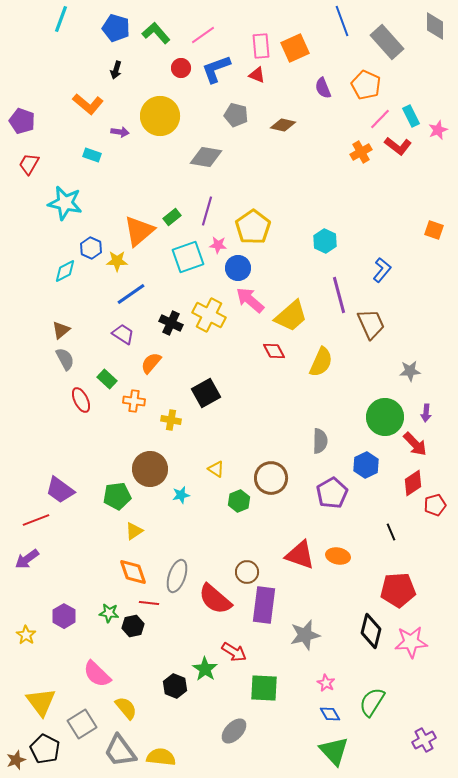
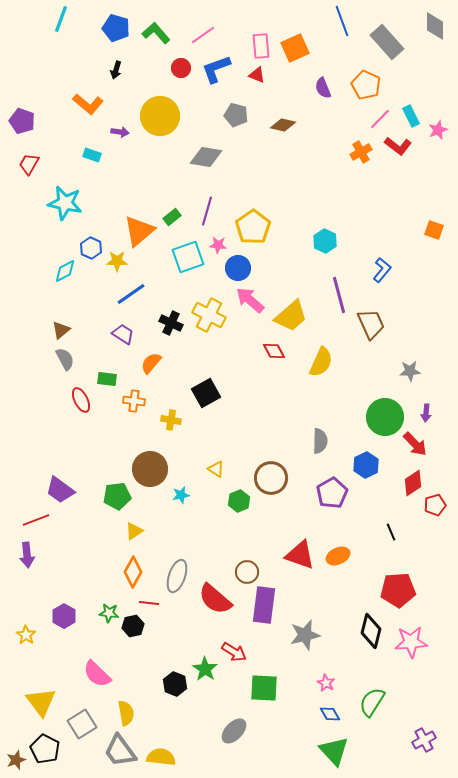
green rectangle at (107, 379): rotated 36 degrees counterclockwise
orange ellipse at (338, 556): rotated 35 degrees counterclockwise
purple arrow at (27, 559): moved 4 px up; rotated 60 degrees counterclockwise
orange diamond at (133, 572): rotated 48 degrees clockwise
black hexagon at (175, 686): moved 2 px up
yellow semicircle at (126, 708): moved 5 px down; rotated 30 degrees clockwise
